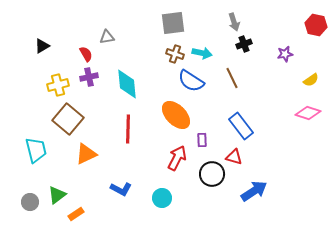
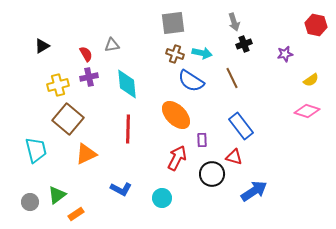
gray triangle: moved 5 px right, 8 px down
pink diamond: moved 1 px left, 2 px up
